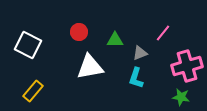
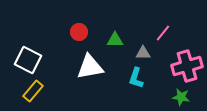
white square: moved 15 px down
gray triangle: moved 3 px right; rotated 21 degrees clockwise
